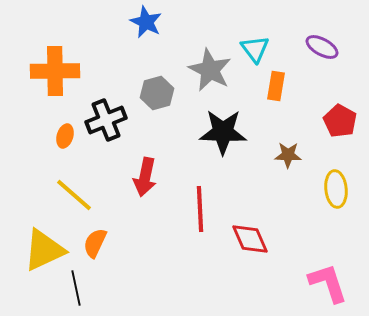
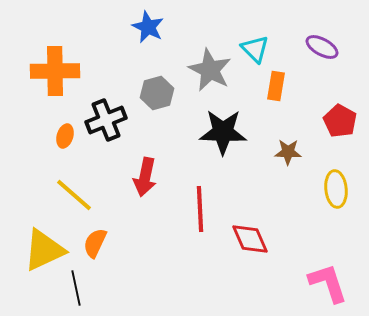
blue star: moved 2 px right, 5 px down
cyan triangle: rotated 8 degrees counterclockwise
brown star: moved 3 px up
